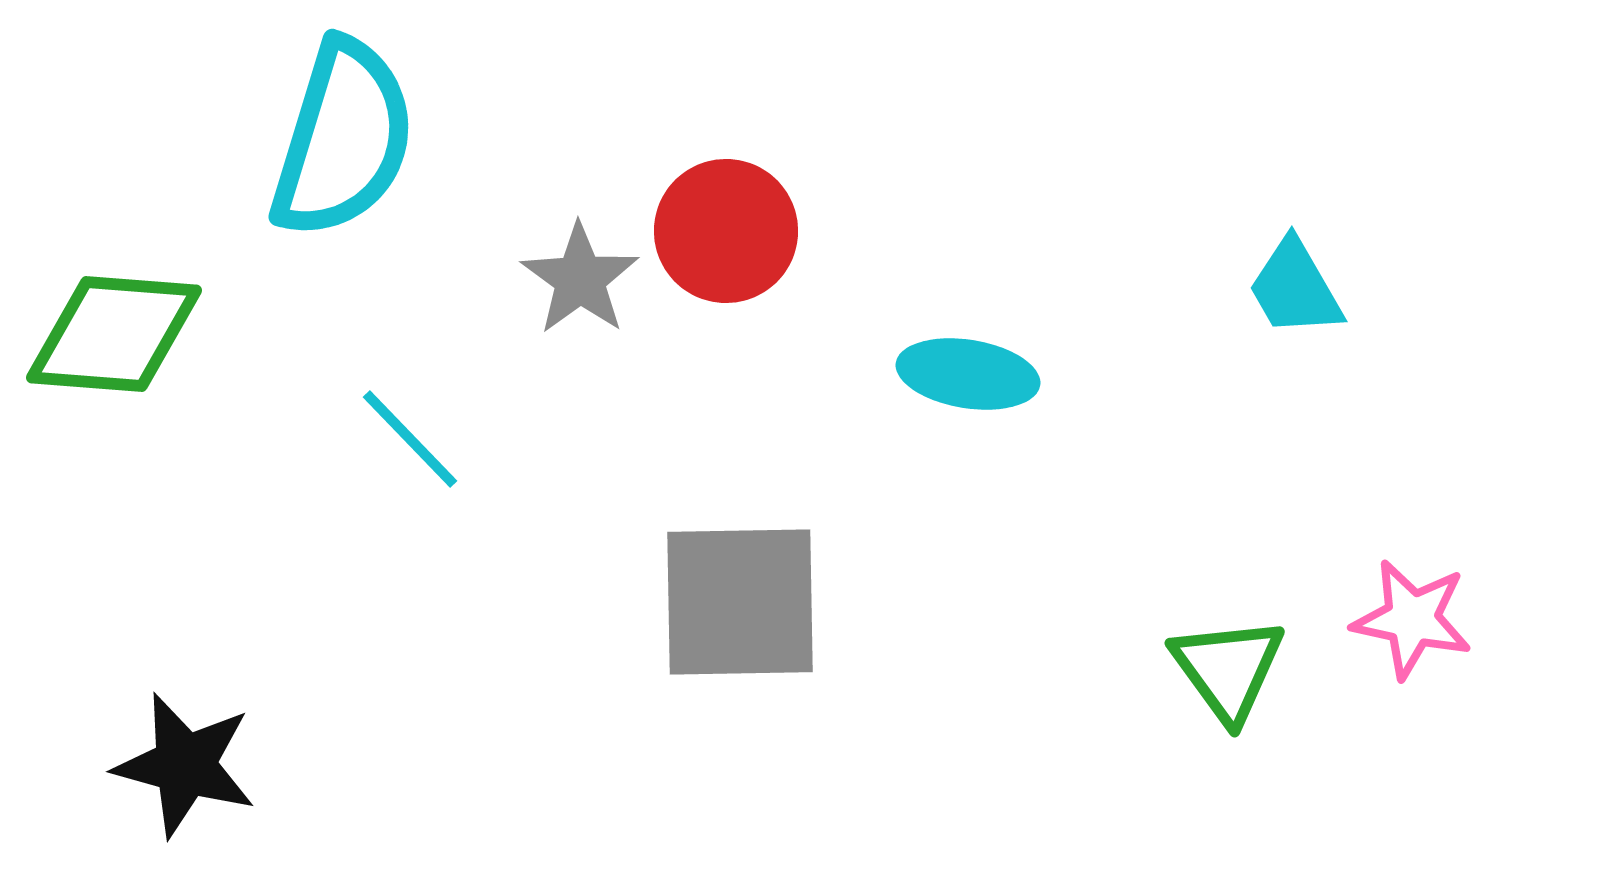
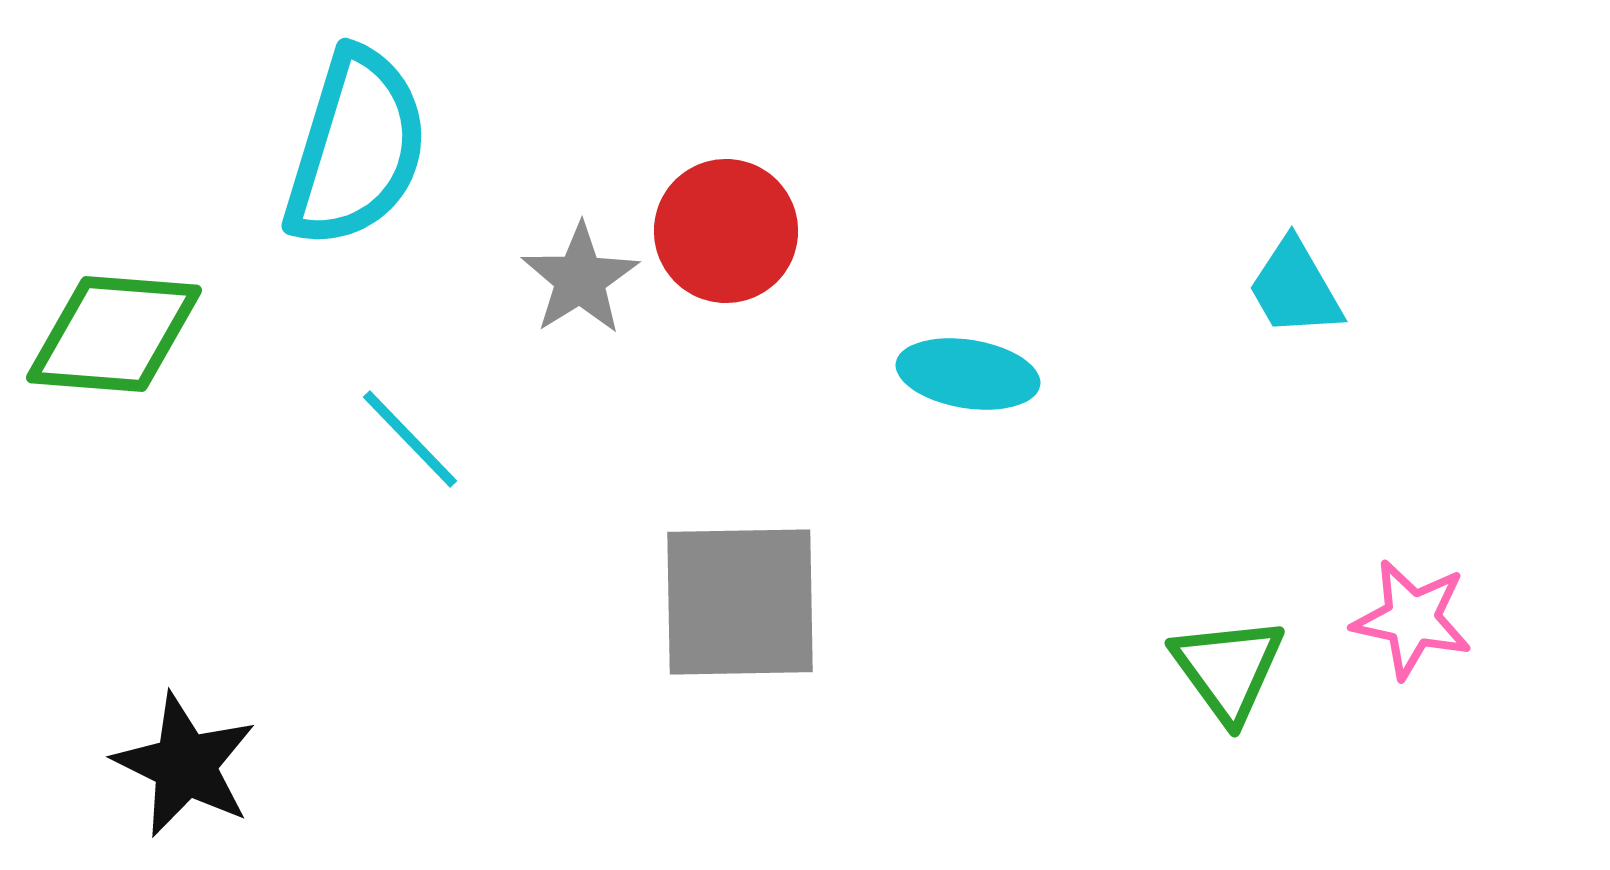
cyan semicircle: moved 13 px right, 9 px down
gray star: rotated 4 degrees clockwise
black star: rotated 11 degrees clockwise
